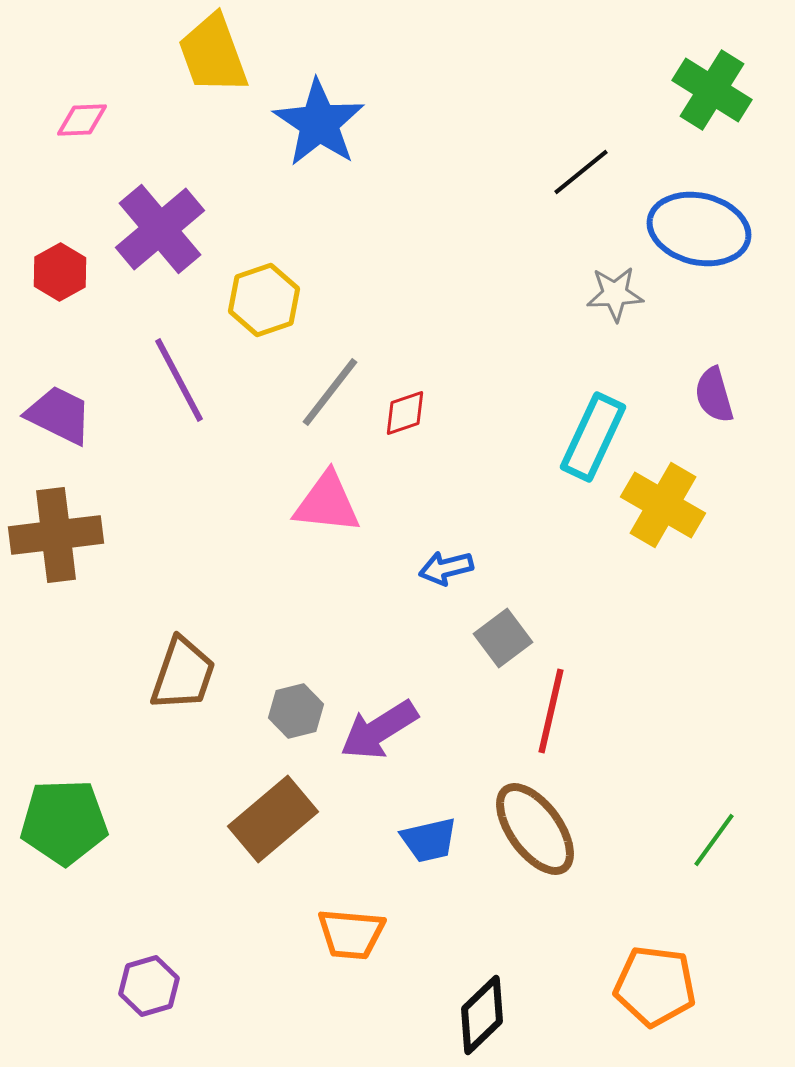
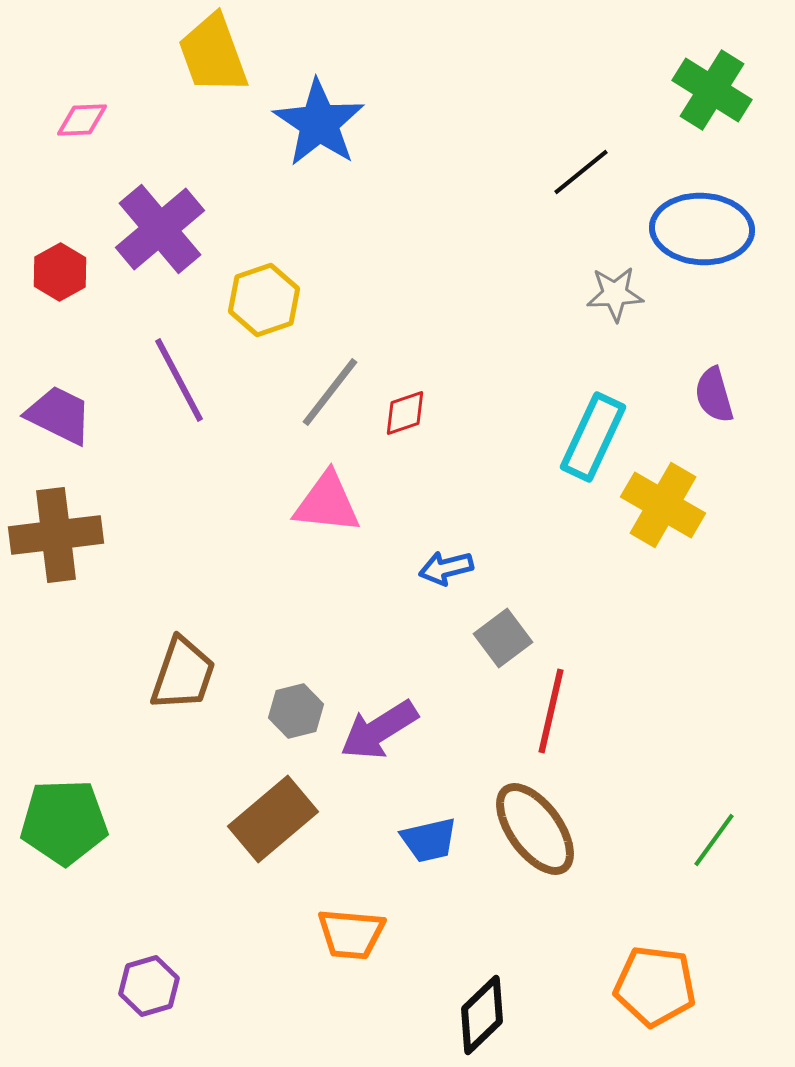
blue ellipse: moved 3 px right; rotated 10 degrees counterclockwise
